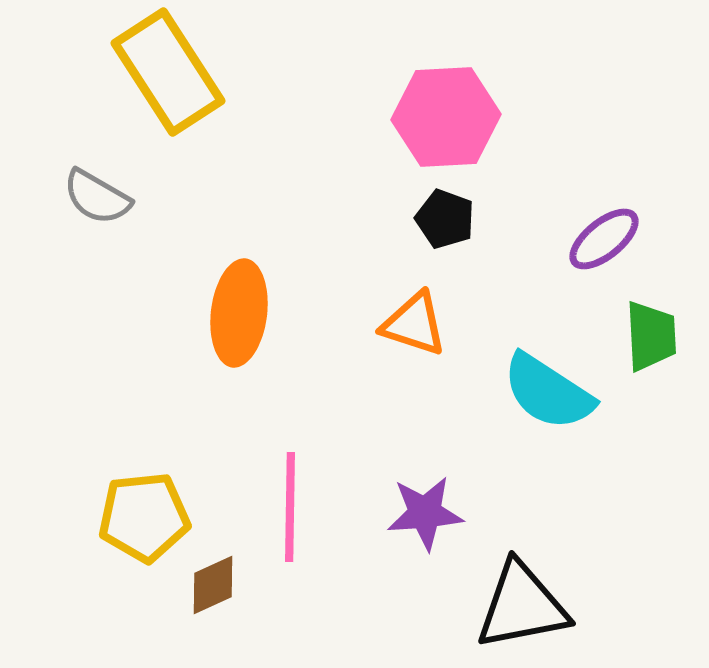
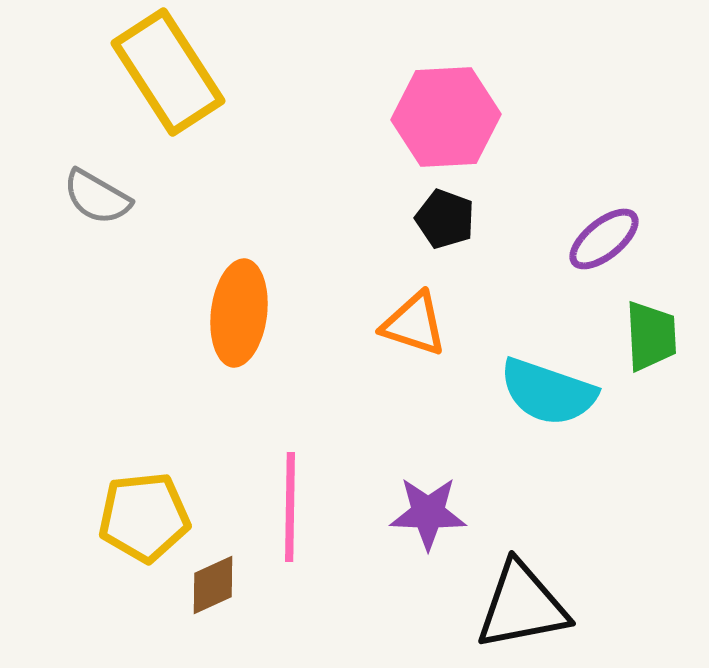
cyan semicircle: rotated 14 degrees counterclockwise
purple star: moved 3 px right; rotated 6 degrees clockwise
